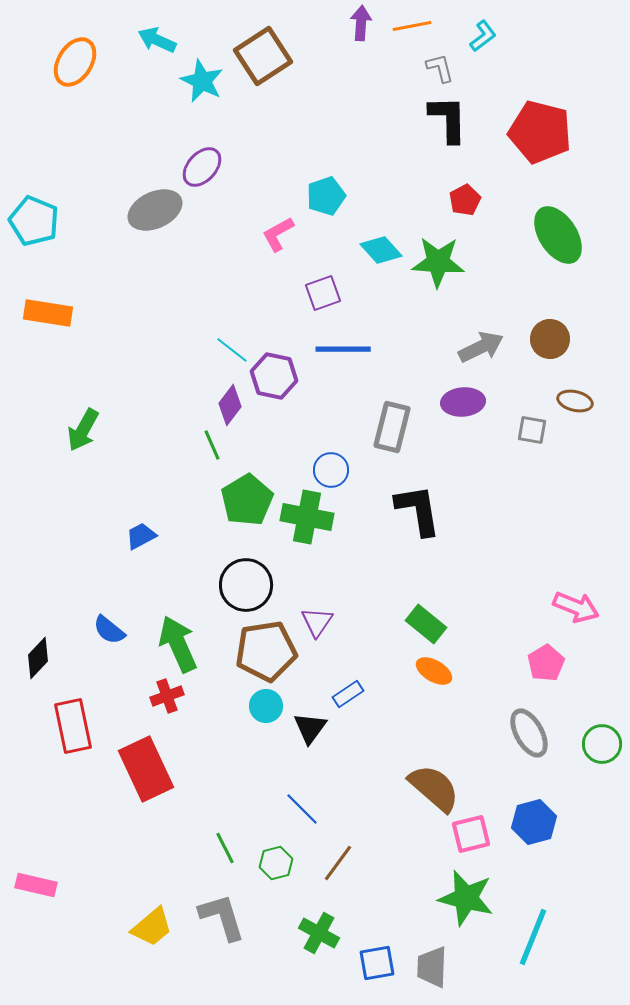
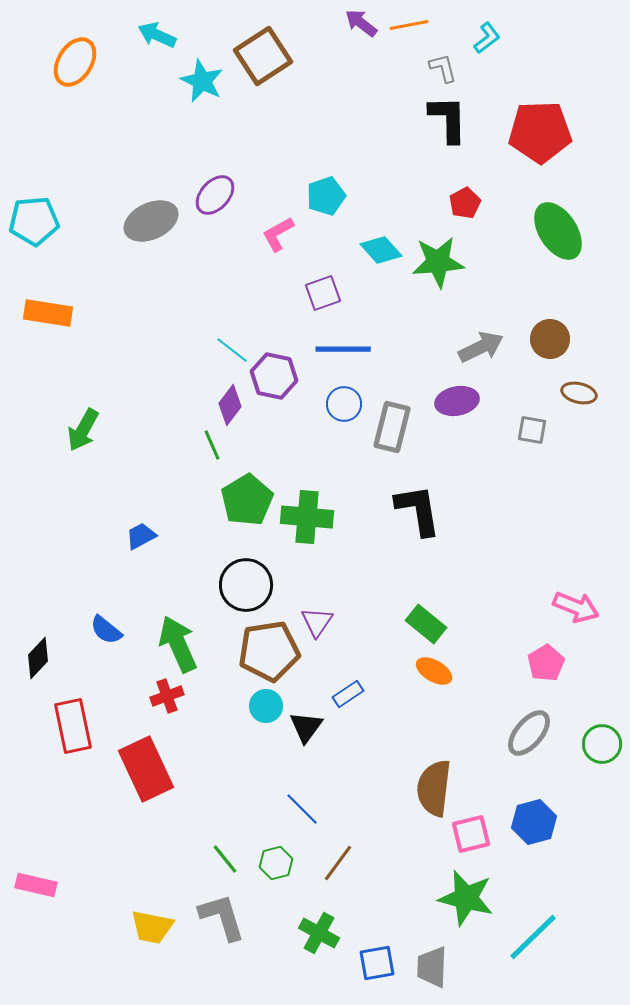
purple arrow at (361, 23): rotated 56 degrees counterclockwise
orange line at (412, 26): moved 3 px left, 1 px up
cyan L-shape at (483, 36): moved 4 px right, 2 px down
cyan arrow at (157, 40): moved 5 px up
gray L-shape at (440, 68): moved 3 px right
red pentagon at (540, 132): rotated 16 degrees counterclockwise
purple ellipse at (202, 167): moved 13 px right, 28 px down
red pentagon at (465, 200): moved 3 px down
gray ellipse at (155, 210): moved 4 px left, 11 px down
cyan pentagon at (34, 221): rotated 27 degrees counterclockwise
green ellipse at (558, 235): moved 4 px up
green star at (438, 262): rotated 8 degrees counterclockwise
brown ellipse at (575, 401): moved 4 px right, 8 px up
purple ellipse at (463, 402): moved 6 px left, 1 px up; rotated 6 degrees counterclockwise
blue circle at (331, 470): moved 13 px right, 66 px up
green cross at (307, 517): rotated 6 degrees counterclockwise
blue semicircle at (109, 630): moved 3 px left
brown pentagon at (266, 651): moved 3 px right
black triangle at (310, 728): moved 4 px left, 1 px up
gray ellipse at (529, 733): rotated 69 degrees clockwise
brown semicircle at (434, 788): rotated 124 degrees counterclockwise
green line at (225, 848): moved 11 px down; rotated 12 degrees counterclockwise
yellow trapezoid at (152, 927): rotated 51 degrees clockwise
cyan line at (533, 937): rotated 24 degrees clockwise
